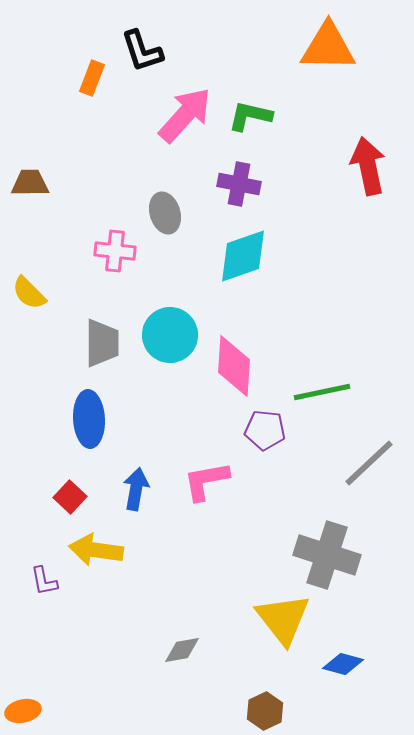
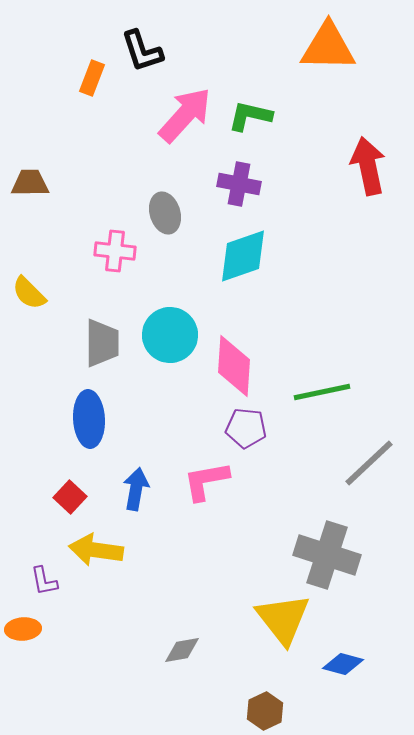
purple pentagon: moved 19 px left, 2 px up
orange ellipse: moved 82 px up; rotated 8 degrees clockwise
